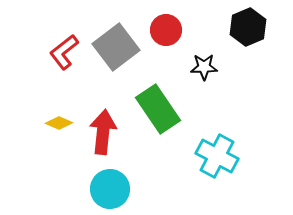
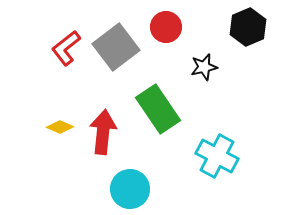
red circle: moved 3 px up
red L-shape: moved 2 px right, 4 px up
black star: rotated 12 degrees counterclockwise
yellow diamond: moved 1 px right, 4 px down
cyan circle: moved 20 px right
